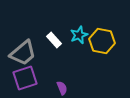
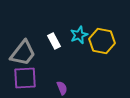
white rectangle: moved 1 px down; rotated 14 degrees clockwise
gray trapezoid: rotated 12 degrees counterclockwise
purple square: rotated 15 degrees clockwise
